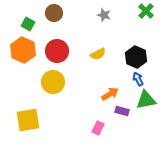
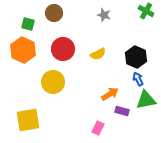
green cross: rotated 14 degrees counterclockwise
green square: rotated 16 degrees counterclockwise
red circle: moved 6 px right, 2 px up
